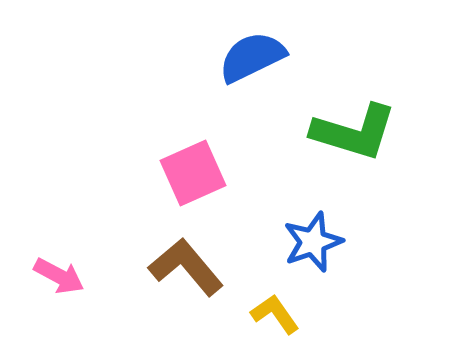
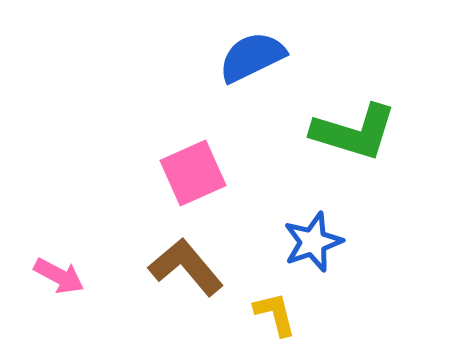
yellow L-shape: rotated 21 degrees clockwise
